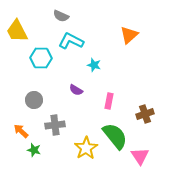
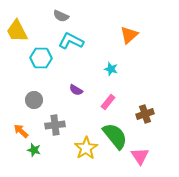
cyan star: moved 17 px right, 4 px down
pink rectangle: moved 1 px left, 1 px down; rotated 28 degrees clockwise
